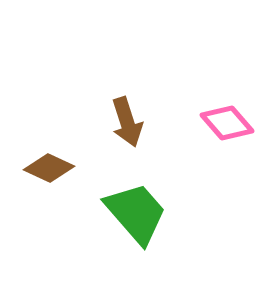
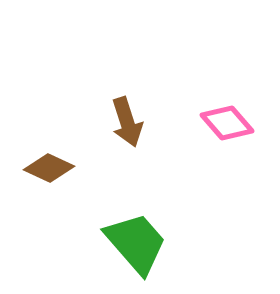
green trapezoid: moved 30 px down
